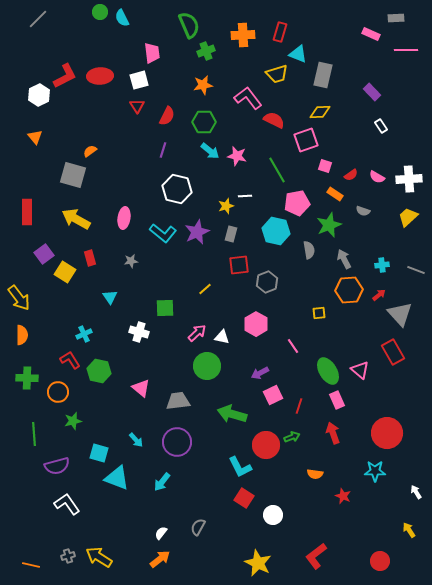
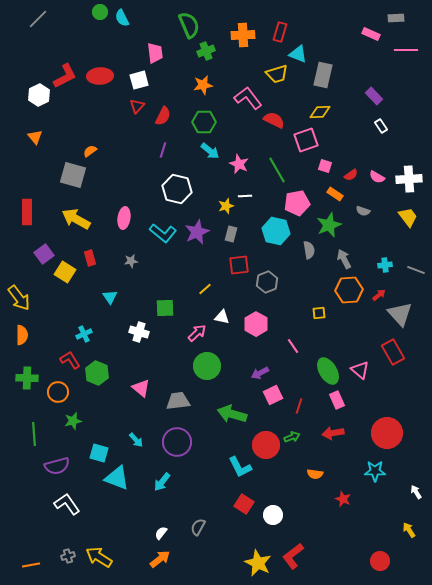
pink trapezoid at (152, 53): moved 3 px right
purple rectangle at (372, 92): moved 2 px right, 4 px down
red triangle at (137, 106): rotated 14 degrees clockwise
red semicircle at (167, 116): moved 4 px left
pink star at (237, 156): moved 2 px right, 8 px down; rotated 12 degrees clockwise
yellow trapezoid at (408, 217): rotated 95 degrees clockwise
cyan cross at (382, 265): moved 3 px right
white triangle at (222, 337): moved 20 px up
green hexagon at (99, 371): moved 2 px left, 2 px down; rotated 10 degrees clockwise
red arrow at (333, 433): rotated 80 degrees counterclockwise
red star at (343, 496): moved 3 px down
red square at (244, 498): moved 6 px down
red L-shape at (316, 556): moved 23 px left
orange line at (31, 565): rotated 24 degrees counterclockwise
